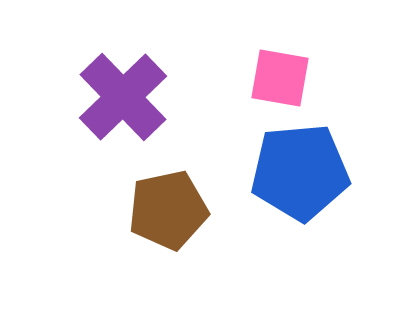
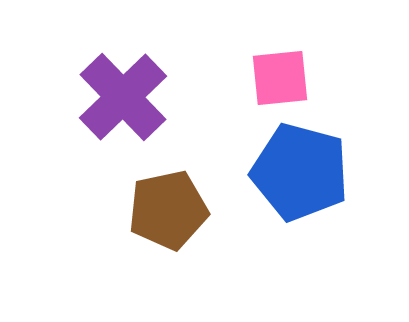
pink square: rotated 16 degrees counterclockwise
blue pentagon: rotated 20 degrees clockwise
